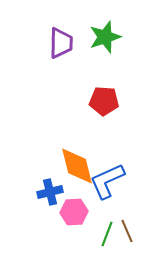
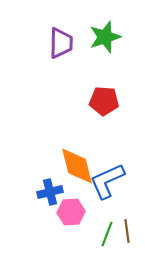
pink hexagon: moved 3 px left
brown line: rotated 15 degrees clockwise
